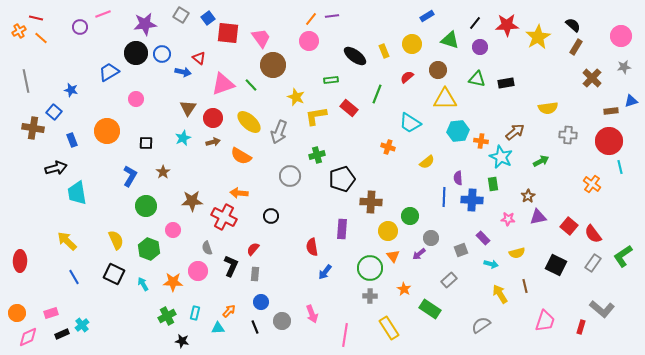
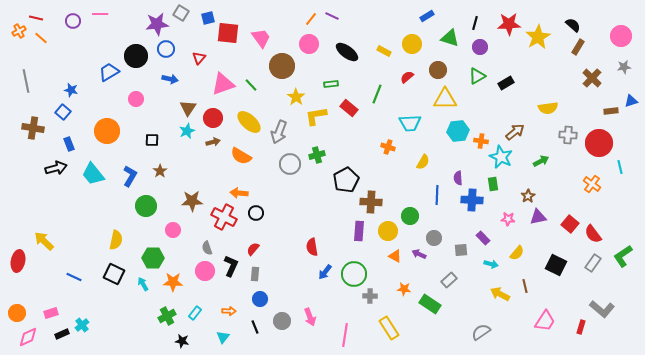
pink line at (103, 14): moved 3 px left; rotated 21 degrees clockwise
gray square at (181, 15): moved 2 px up
purple line at (332, 16): rotated 32 degrees clockwise
blue square at (208, 18): rotated 24 degrees clockwise
black line at (475, 23): rotated 24 degrees counterclockwise
purple star at (145, 24): moved 12 px right
red star at (507, 25): moved 2 px right, 1 px up
purple circle at (80, 27): moved 7 px left, 6 px up
green triangle at (450, 40): moved 2 px up
pink circle at (309, 41): moved 3 px down
brown rectangle at (576, 47): moved 2 px right
yellow rectangle at (384, 51): rotated 40 degrees counterclockwise
black circle at (136, 53): moved 3 px down
blue circle at (162, 54): moved 4 px right, 5 px up
black ellipse at (355, 56): moved 8 px left, 4 px up
red triangle at (199, 58): rotated 32 degrees clockwise
brown circle at (273, 65): moved 9 px right, 1 px down
blue arrow at (183, 72): moved 13 px left, 7 px down
green triangle at (477, 79): moved 3 px up; rotated 42 degrees counterclockwise
green rectangle at (331, 80): moved 4 px down
black rectangle at (506, 83): rotated 21 degrees counterclockwise
yellow star at (296, 97): rotated 12 degrees clockwise
blue square at (54, 112): moved 9 px right
cyan trapezoid at (410, 123): rotated 35 degrees counterclockwise
cyan star at (183, 138): moved 4 px right, 7 px up
blue rectangle at (72, 140): moved 3 px left, 4 px down
red circle at (609, 141): moved 10 px left, 2 px down
black square at (146, 143): moved 6 px right, 3 px up
yellow semicircle at (427, 162): moved 4 px left; rotated 21 degrees counterclockwise
brown star at (163, 172): moved 3 px left, 1 px up
gray circle at (290, 176): moved 12 px up
black pentagon at (342, 179): moved 4 px right, 1 px down; rotated 10 degrees counterclockwise
cyan trapezoid at (77, 193): moved 16 px right, 19 px up; rotated 30 degrees counterclockwise
blue line at (444, 197): moved 7 px left, 2 px up
black circle at (271, 216): moved 15 px left, 3 px up
red square at (569, 226): moved 1 px right, 2 px up
purple rectangle at (342, 229): moved 17 px right, 2 px down
gray circle at (431, 238): moved 3 px right
yellow semicircle at (116, 240): rotated 36 degrees clockwise
yellow arrow at (67, 241): moved 23 px left
green hexagon at (149, 249): moved 4 px right, 9 px down; rotated 20 degrees counterclockwise
gray square at (461, 250): rotated 16 degrees clockwise
yellow semicircle at (517, 253): rotated 35 degrees counterclockwise
purple arrow at (419, 254): rotated 64 degrees clockwise
orange triangle at (393, 256): moved 2 px right; rotated 24 degrees counterclockwise
red ellipse at (20, 261): moved 2 px left; rotated 10 degrees clockwise
green circle at (370, 268): moved 16 px left, 6 px down
pink circle at (198, 271): moved 7 px right
blue line at (74, 277): rotated 35 degrees counterclockwise
orange star at (404, 289): rotated 24 degrees counterclockwise
yellow arrow at (500, 294): rotated 30 degrees counterclockwise
blue circle at (261, 302): moved 1 px left, 3 px up
green rectangle at (430, 309): moved 5 px up
orange arrow at (229, 311): rotated 48 degrees clockwise
cyan rectangle at (195, 313): rotated 24 degrees clockwise
pink arrow at (312, 314): moved 2 px left, 3 px down
pink trapezoid at (545, 321): rotated 15 degrees clockwise
gray semicircle at (481, 325): moved 7 px down
cyan triangle at (218, 328): moved 5 px right, 9 px down; rotated 48 degrees counterclockwise
